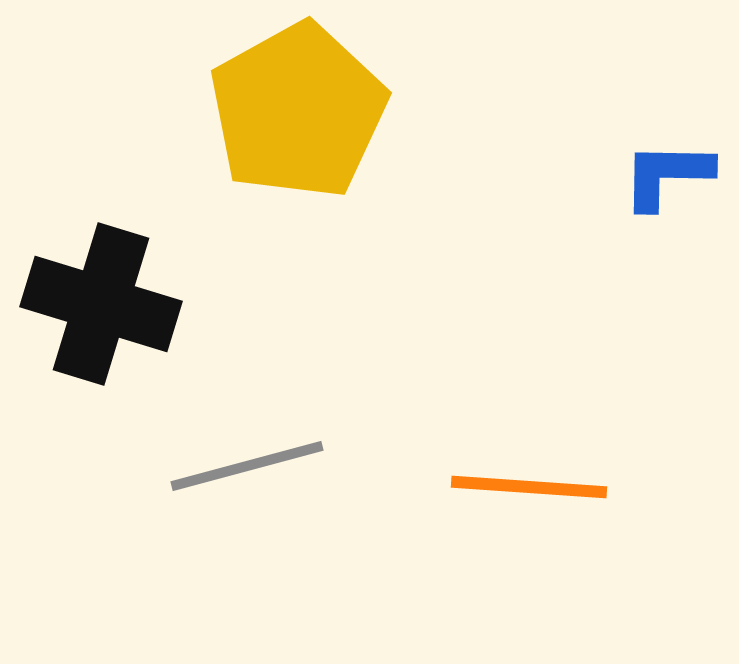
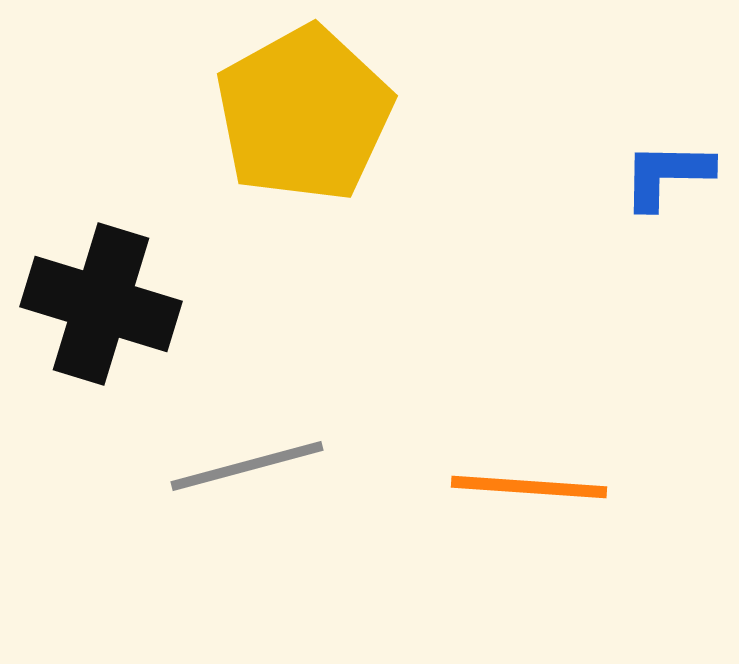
yellow pentagon: moved 6 px right, 3 px down
